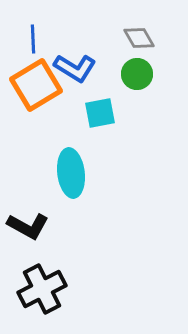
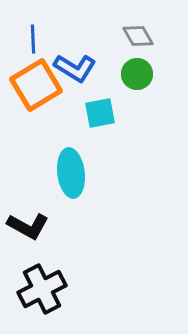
gray diamond: moved 1 px left, 2 px up
